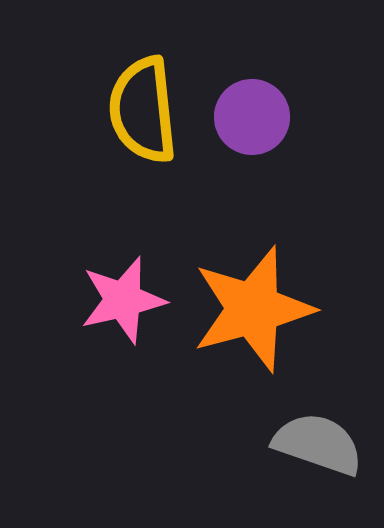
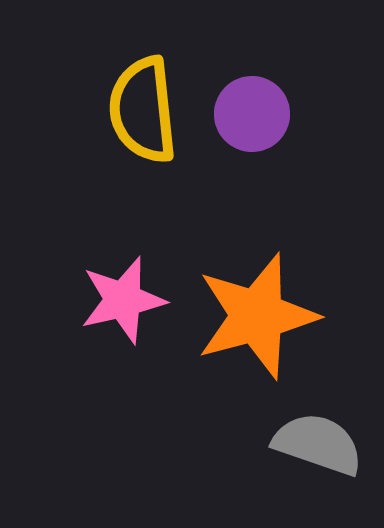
purple circle: moved 3 px up
orange star: moved 4 px right, 7 px down
